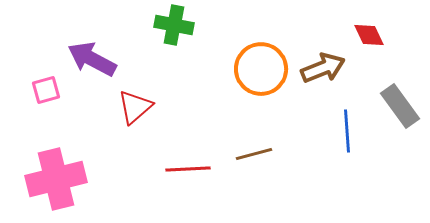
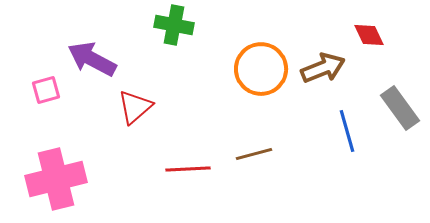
gray rectangle: moved 2 px down
blue line: rotated 12 degrees counterclockwise
